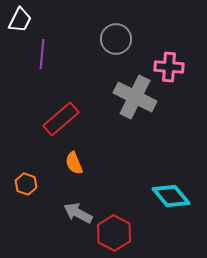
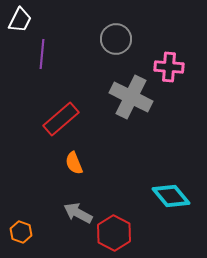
gray cross: moved 4 px left
orange hexagon: moved 5 px left, 48 px down
